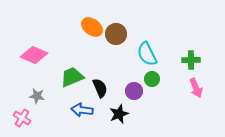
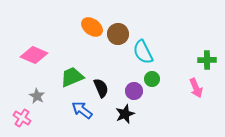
brown circle: moved 2 px right
cyan semicircle: moved 4 px left, 2 px up
green cross: moved 16 px right
black semicircle: moved 1 px right
gray star: rotated 21 degrees clockwise
blue arrow: rotated 30 degrees clockwise
black star: moved 6 px right
